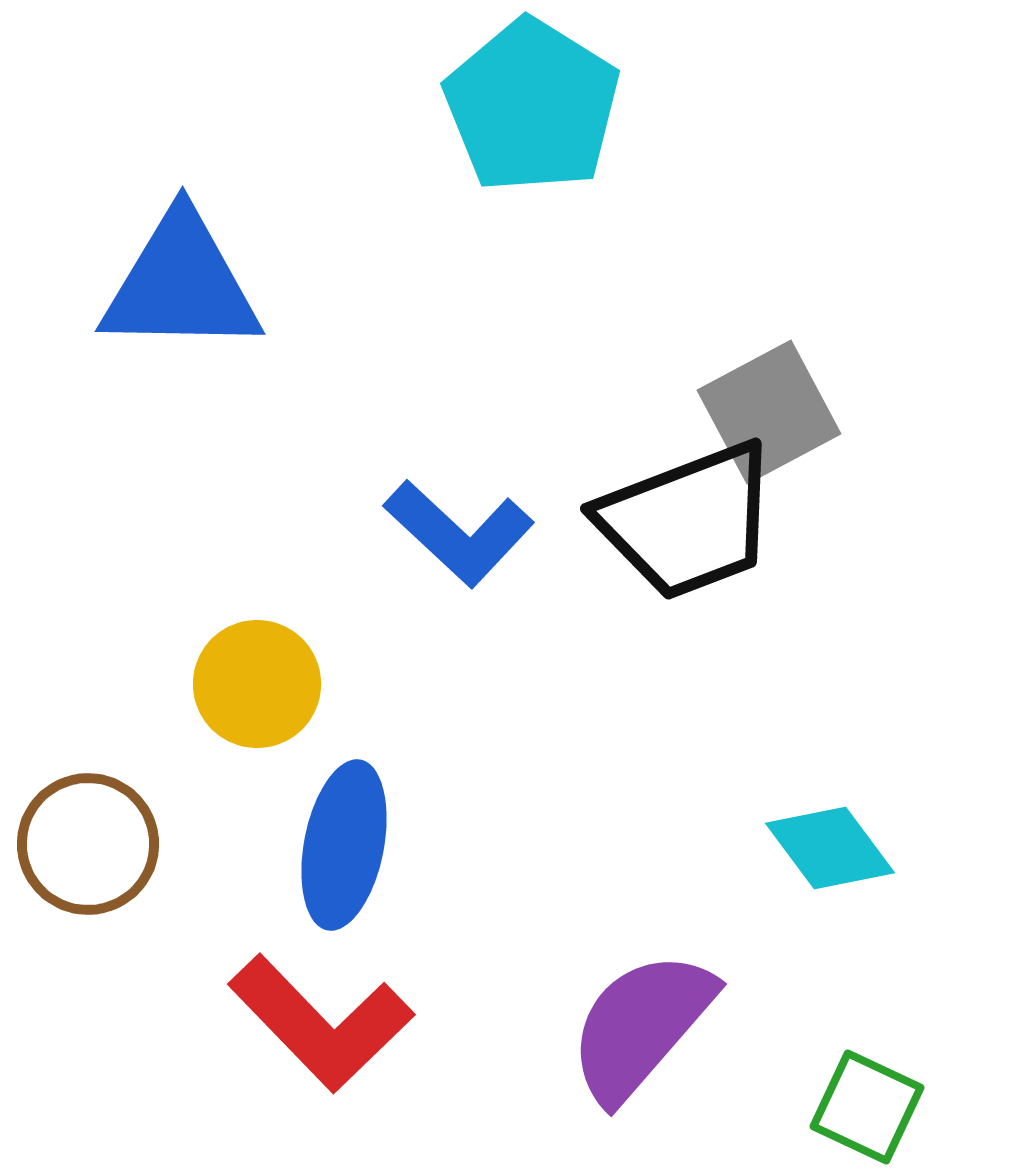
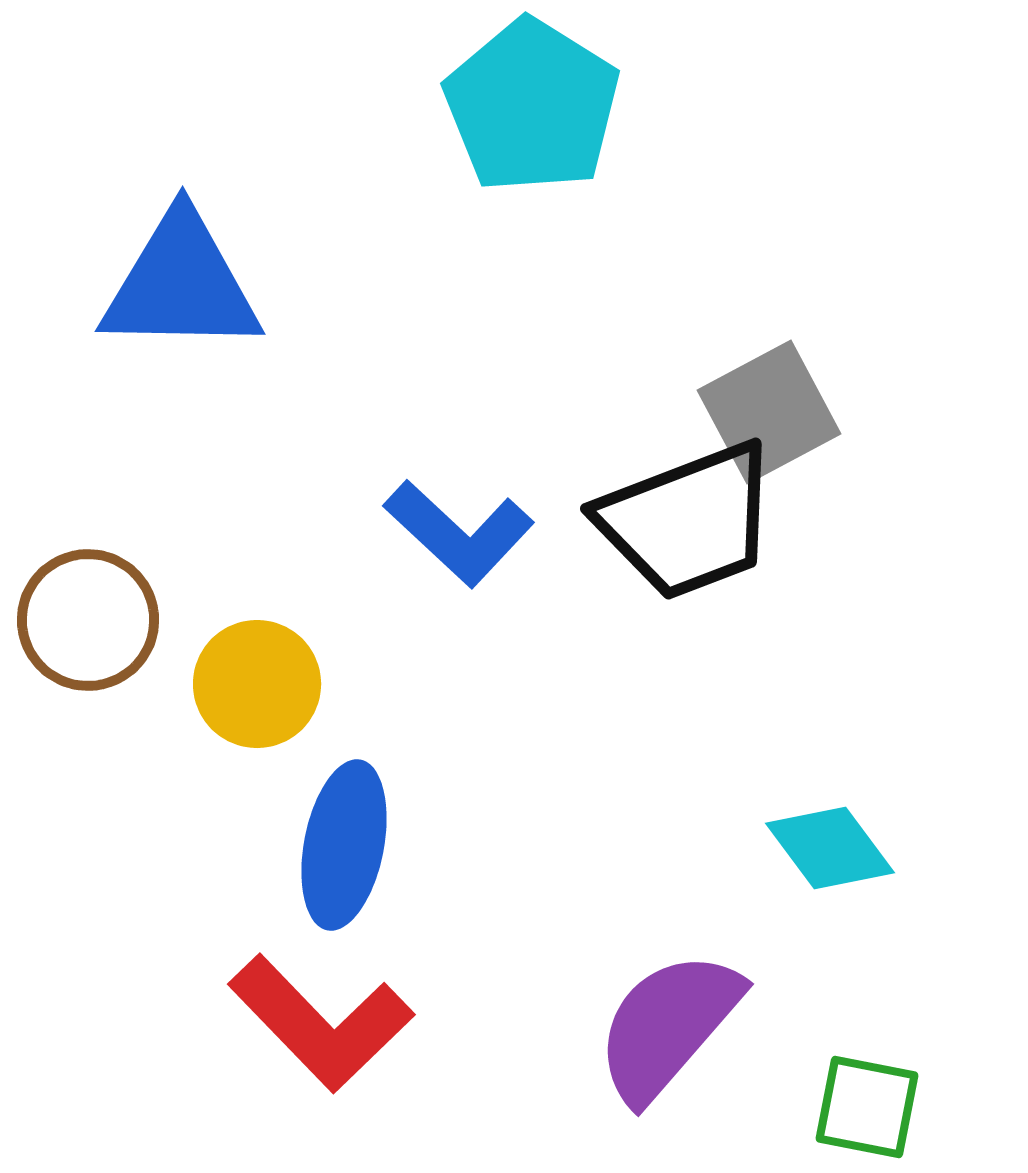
brown circle: moved 224 px up
purple semicircle: moved 27 px right
green square: rotated 14 degrees counterclockwise
